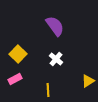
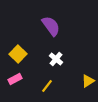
purple semicircle: moved 4 px left
yellow line: moved 1 px left, 4 px up; rotated 40 degrees clockwise
